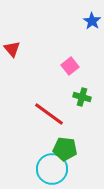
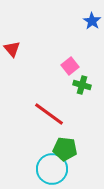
green cross: moved 12 px up
